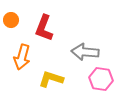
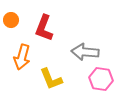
yellow L-shape: rotated 130 degrees counterclockwise
